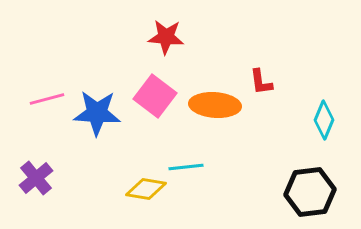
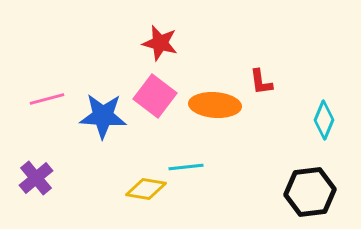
red star: moved 6 px left, 6 px down; rotated 9 degrees clockwise
blue star: moved 6 px right, 3 px down
